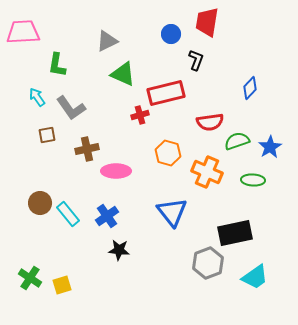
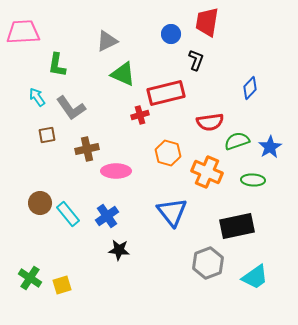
black rectangle: moved 2 px right, 7 px up
